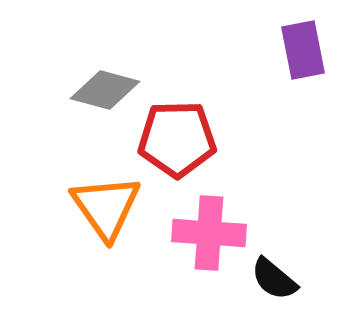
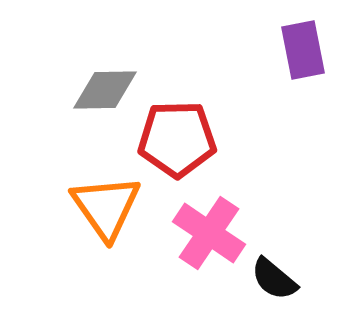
gray diamond: rotated 16 degrees counterclockwise
pink cross: rotated 30 degrees clockwise
